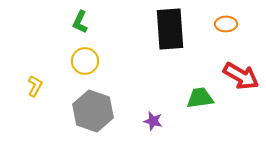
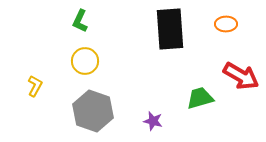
green L-shape: moved 1 px up
green trapezoid: rotated 8 degrees counterclockwise
